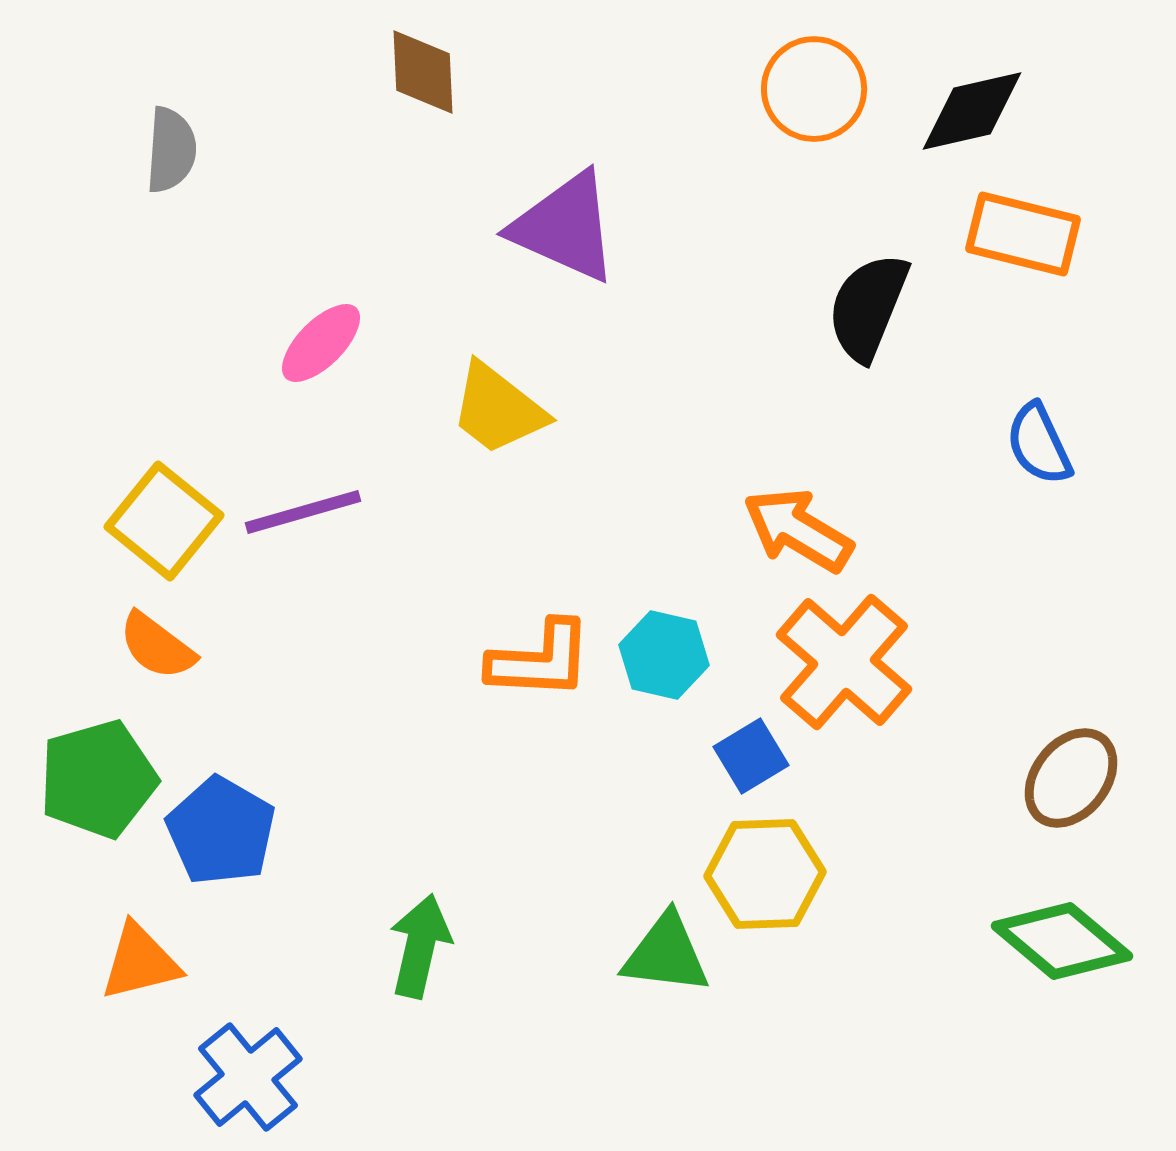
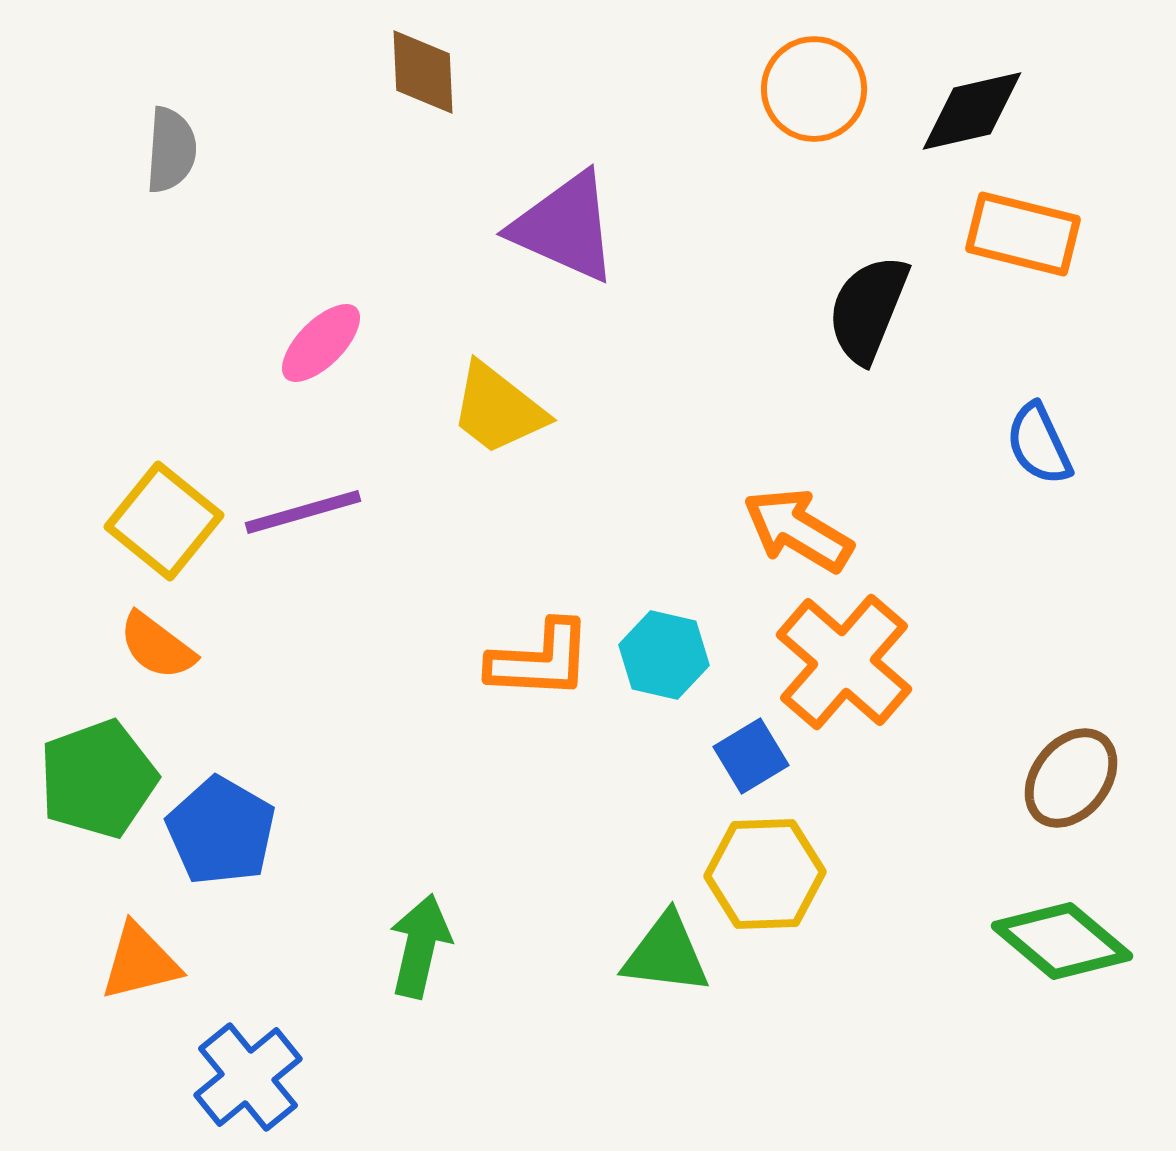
black semicircle: moved 2 px down
green pentagon: rotated 4 degrees counterclockwise
